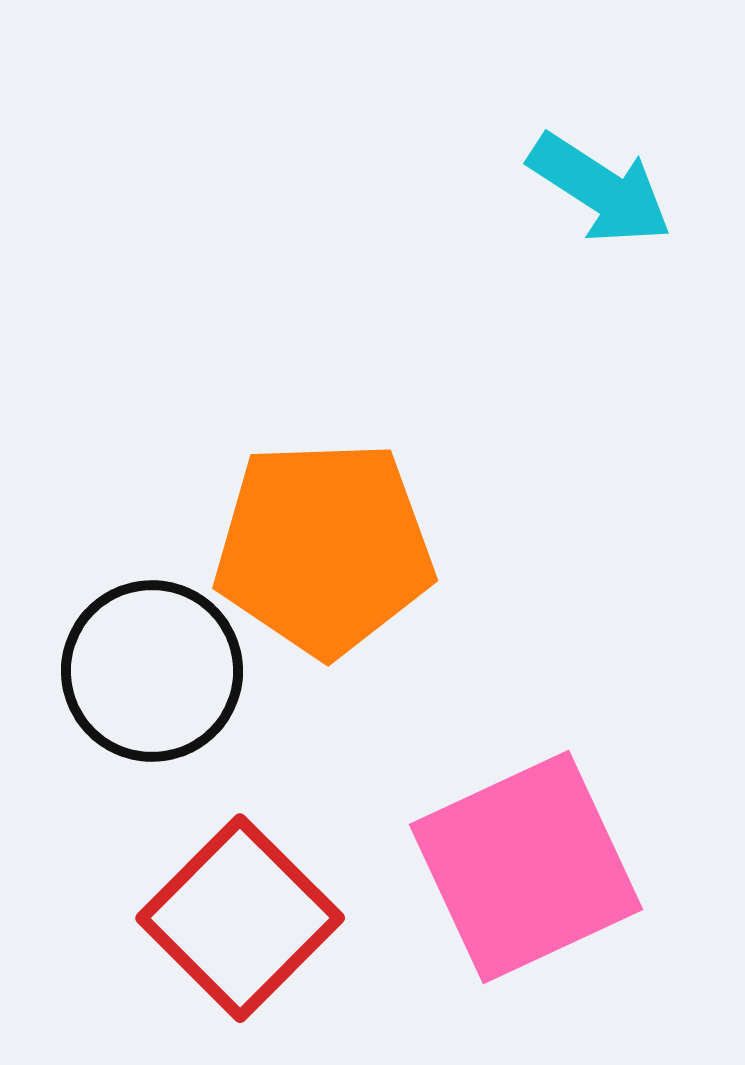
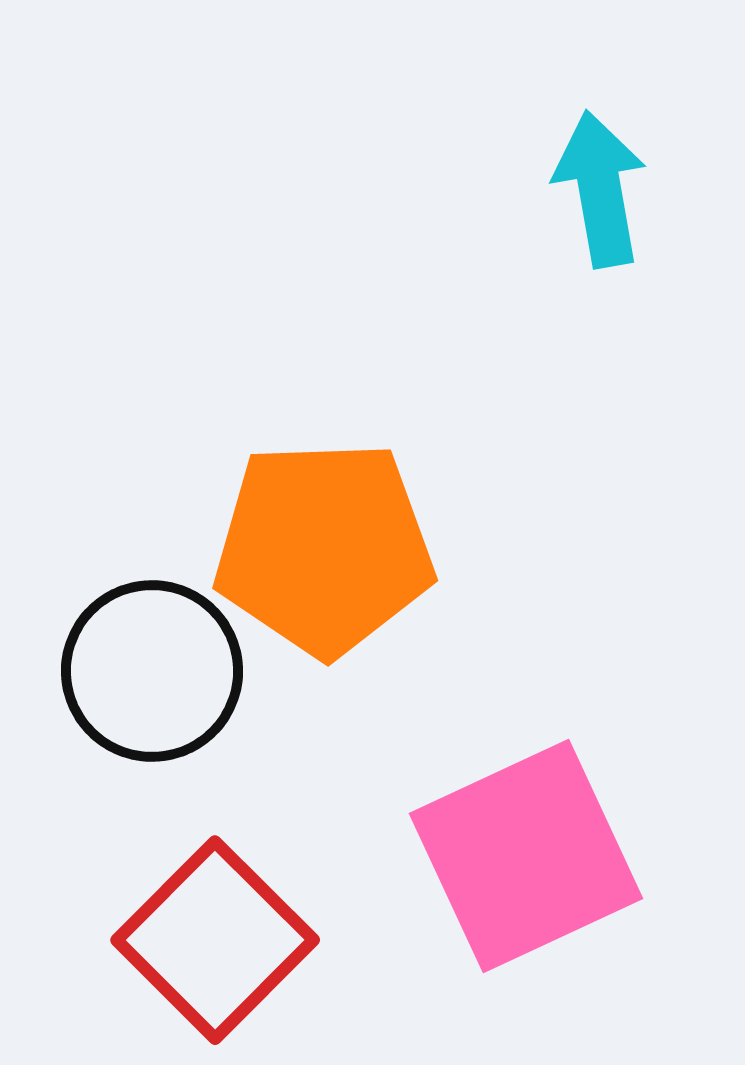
cyan arrow: rotated 133 degrees counterclockwise
pink square: moved 11 px up
red square: moved 25 px left, 22 px down
